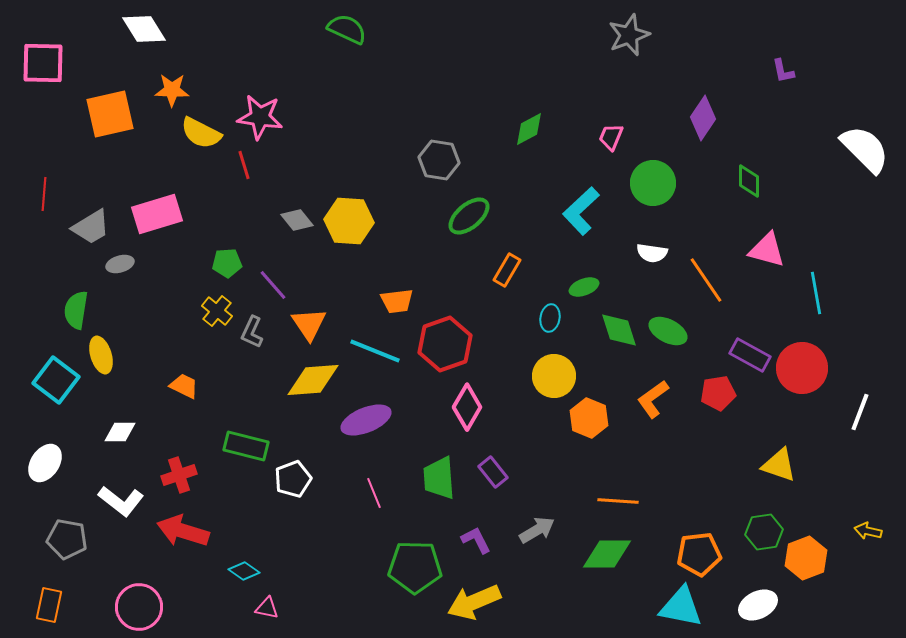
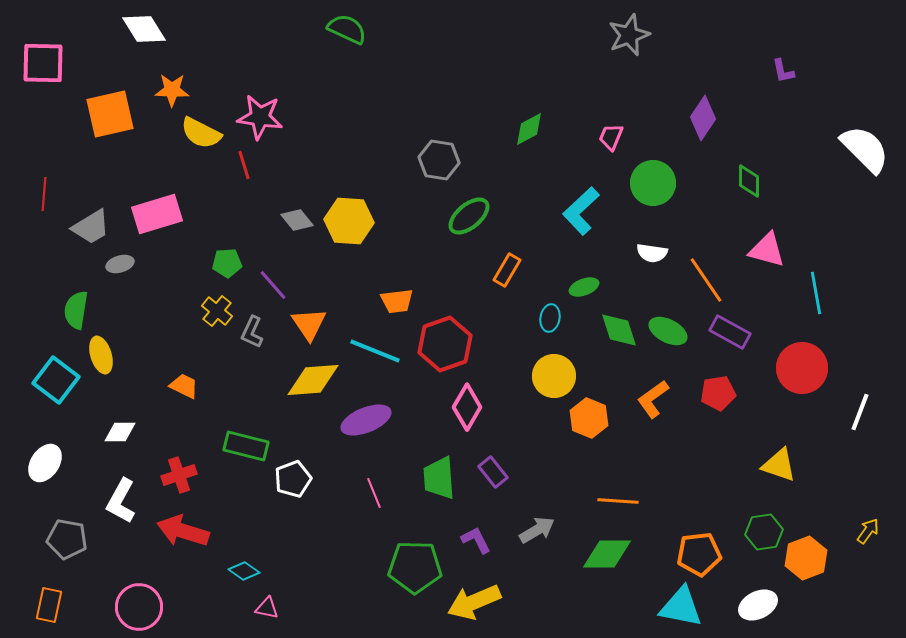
purple rectangle at (750, 355): moved 20 px left, 23 px up
white L-shape at (121, 501): rotated 81 degrees clockwise
yellow arrow at (868, 531): rotated 112 degrees clockwise
